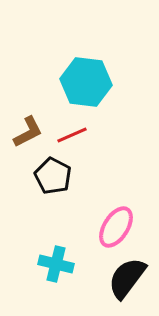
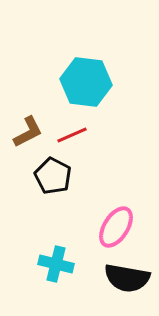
black semicircle: rotated 117 degrees counterclockwise
